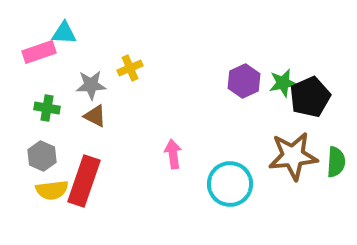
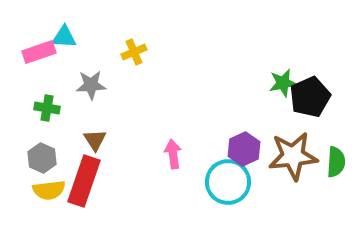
cyan triangle: moved 4 px down
yellow cross: moved 4 px right, 16 px up
purple hexagon: moved 68 px down
brown triangle: moved 24 px down; rotated 30 degrees clockwise
gray hexagon: moved 2 px down
cyan circle: moved 2 px left, 2 px up
yellow semicircle: moved 3 px left
